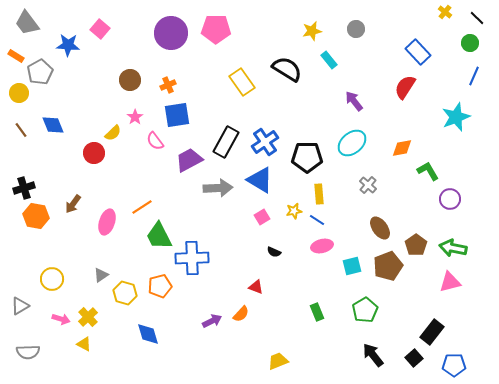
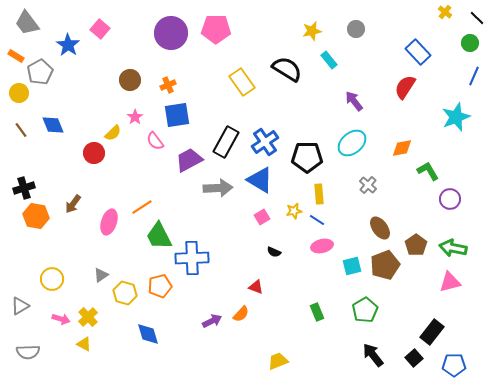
blue star at (68, 45): rotated 30 degrees clockwise
pink ellipse at (107, 222): moved 2 px right
brown pentagon at (388, 266): moved 3 px left, 1 px up
